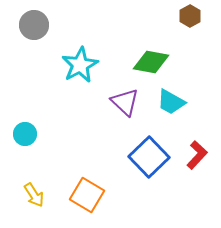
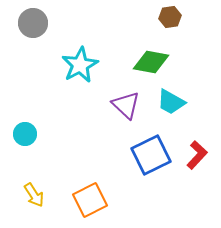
brown hexagon: moved 20 px left, 1 px down; rotated 20 degrees clockwise
gray circle: moved 1 px left, 2 px up
purple triangle: moved 1 px right, 3 px down
blue square: moved 2 px right, 2 px up; rotated 18 degrees clockwise
orange square: moved 3 px right, 5 px down; rotated 32 degrees clockwise
